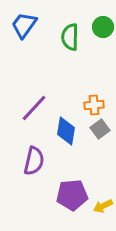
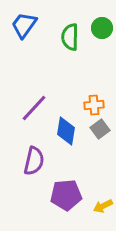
green circle: moved 1 px left, 1 px down
purple pentagon: moved 6 px left
